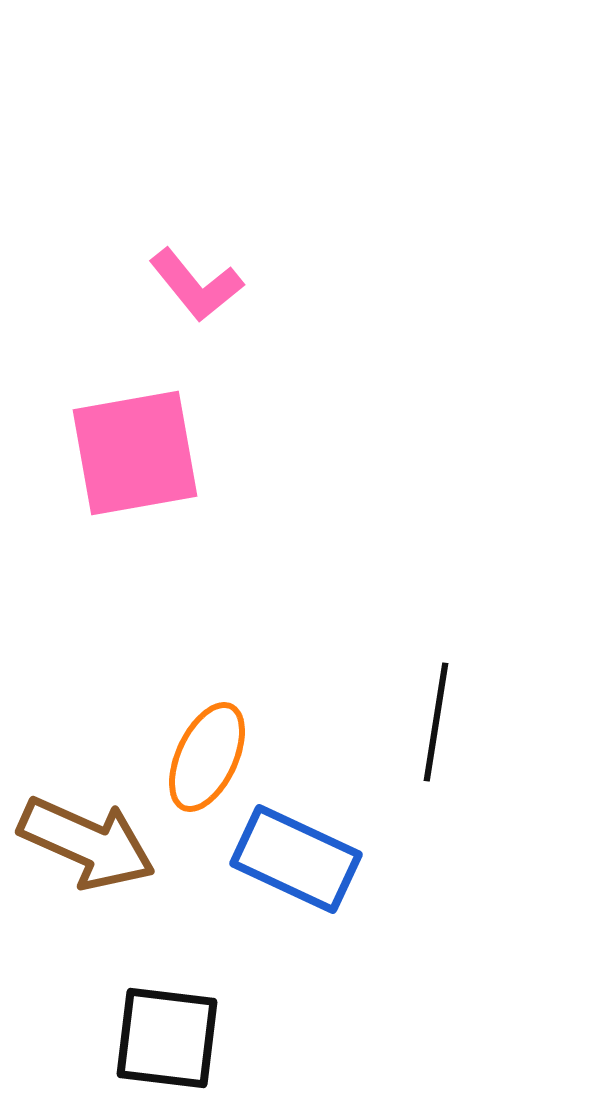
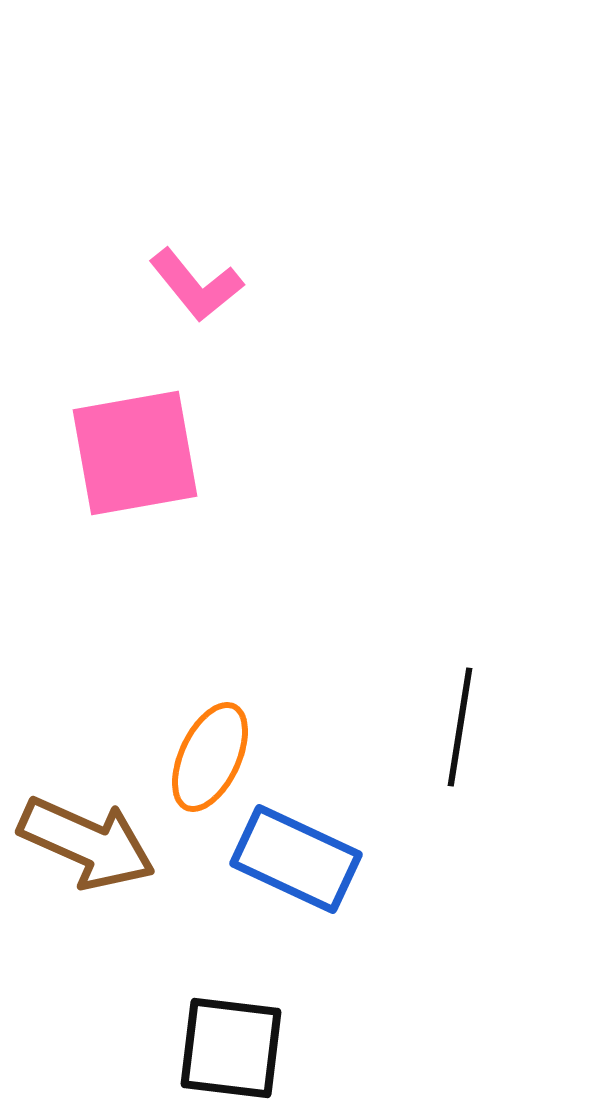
black line: moved 24 px right, 5 px down
orange ellipse: moved 3 px right
black square: moved 64 px right, 10 px down
